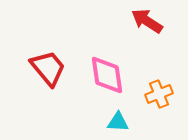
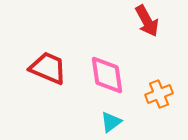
red arrow: rotated 152 degrees counterclockwise
red trapezoid: rotated 27 degrees counterclockwise
cyan triangle: moved 7 px left; rotated 40 degrees counterclockwise
